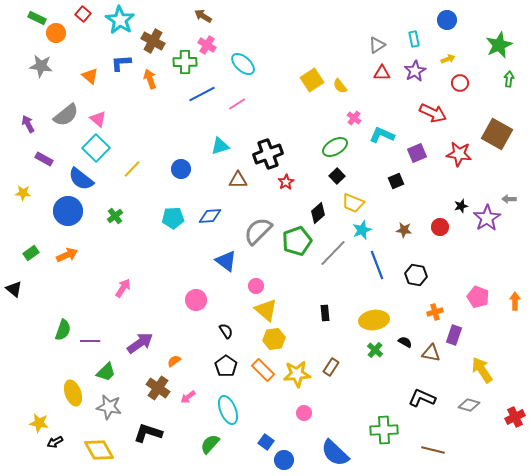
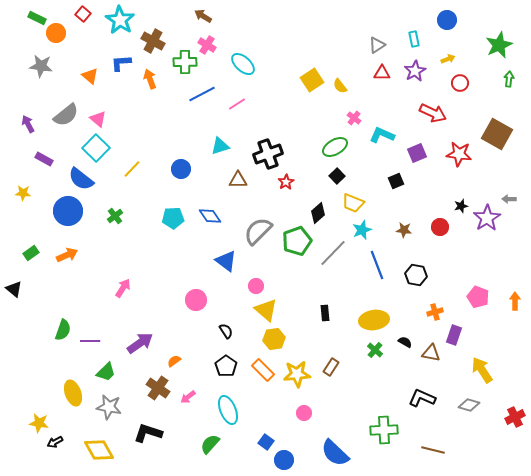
blue diamond at (210, 216): rotated 60 degrees clockwise
